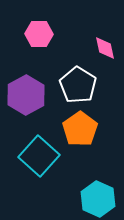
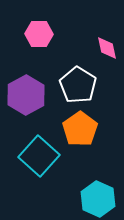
pink diamond: moved 2 px right
